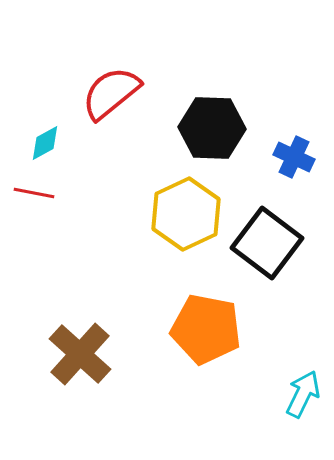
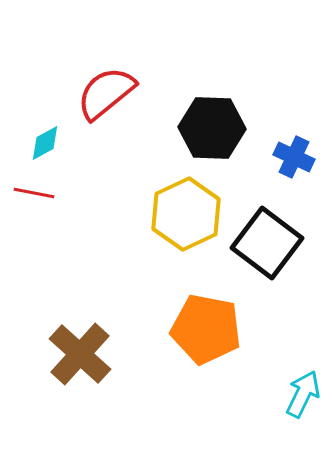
red semicircle: moved 5 px left
